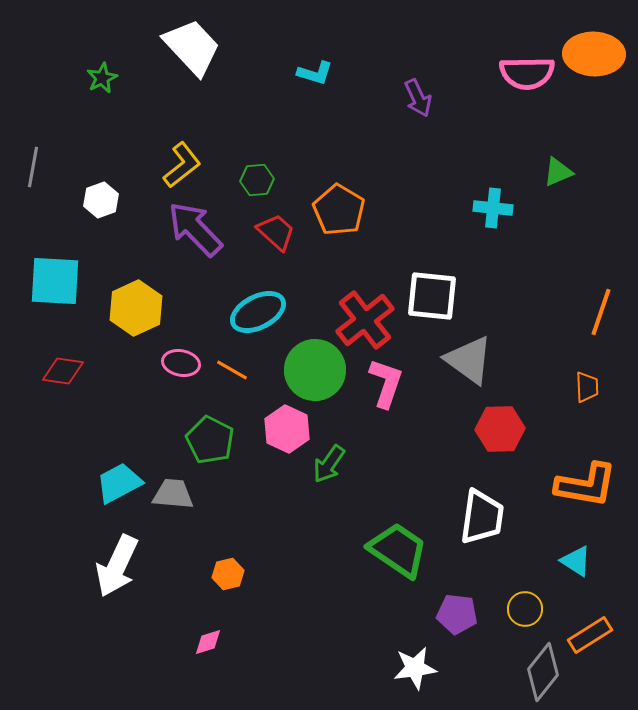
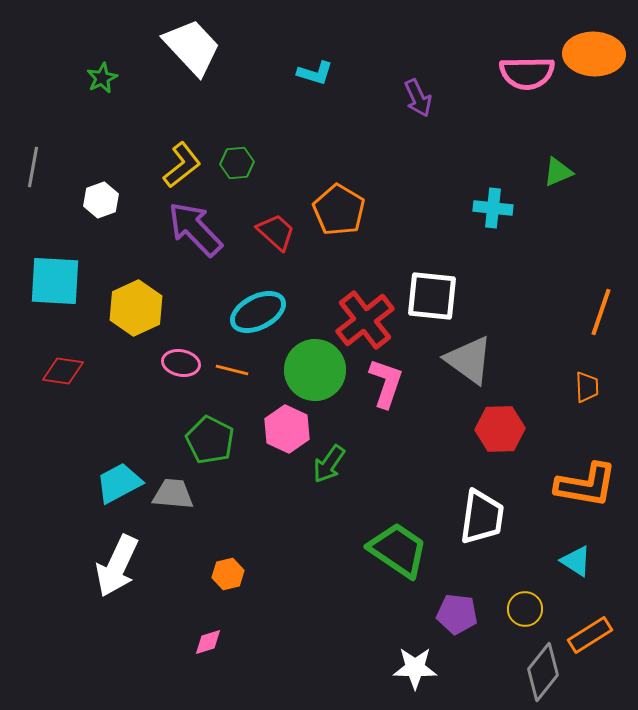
green hexagon at (257, 180): moved 20 px left, 17 px up
orange line at (232, 370): rotated 16 degrees counterclockwise
white star at (415, 668): rotated 9 degrees clockwise
